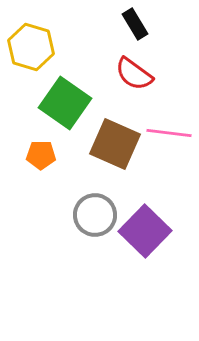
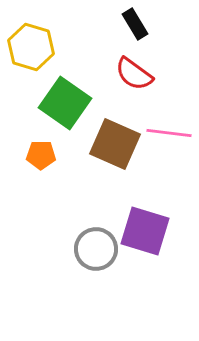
gray circle: moved 1 px right, 34 px down
purple square: rotated 27 degrees counterclockwise
